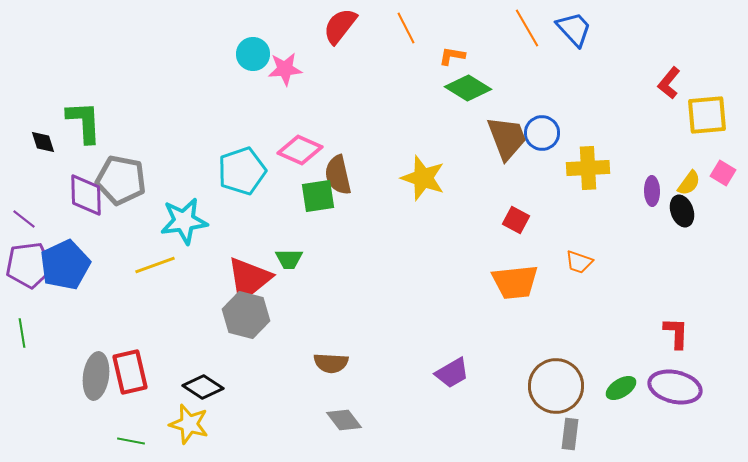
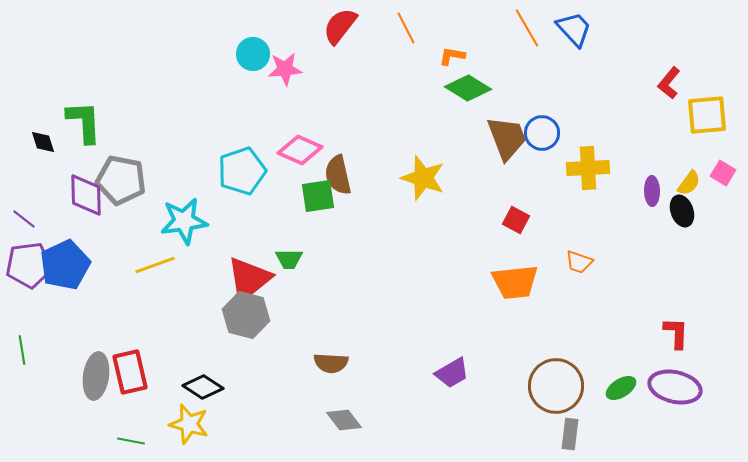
green line at (22, 333): moved 17 px down
